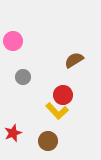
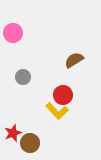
pink circle: moved 8 px up
brown circle: moved 18 px left, 2 px down
